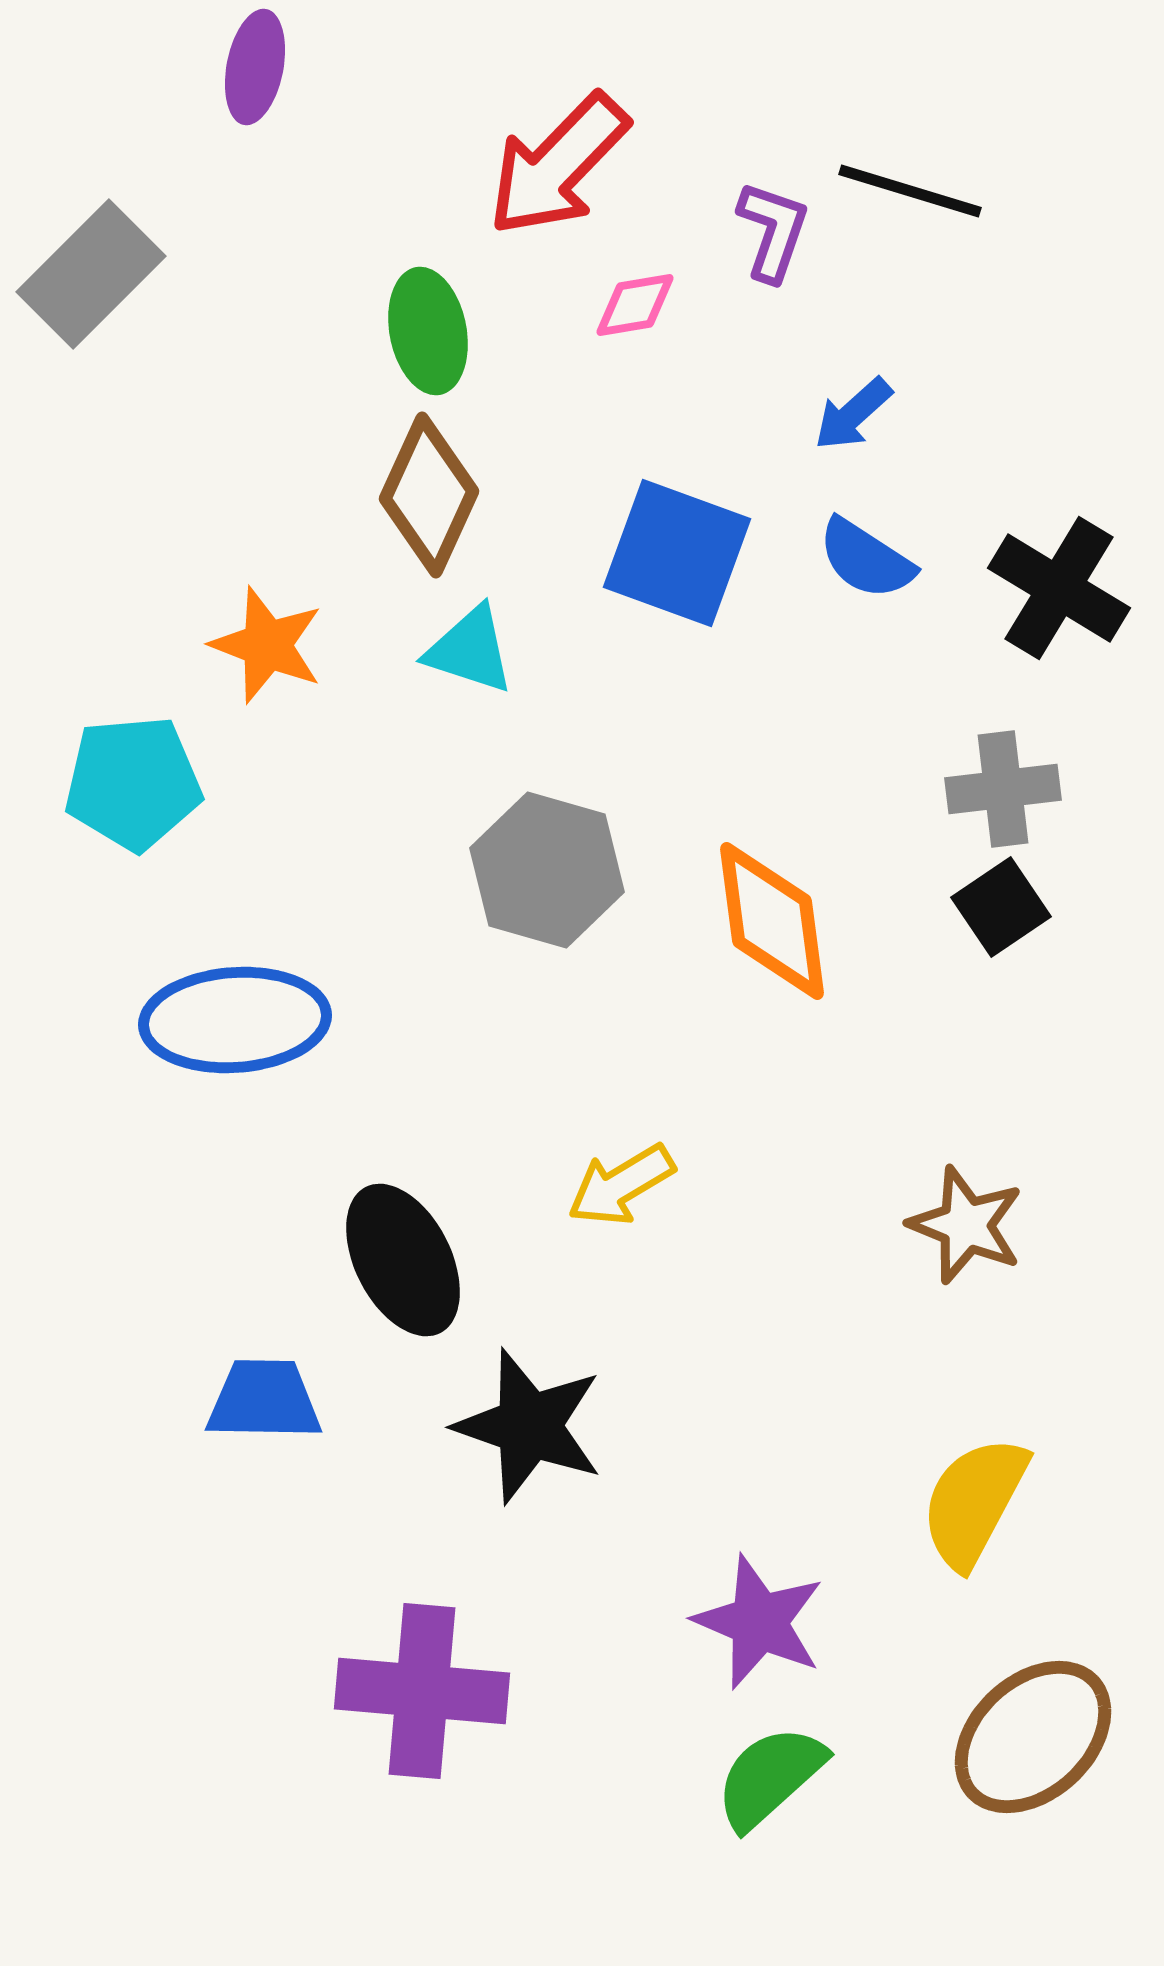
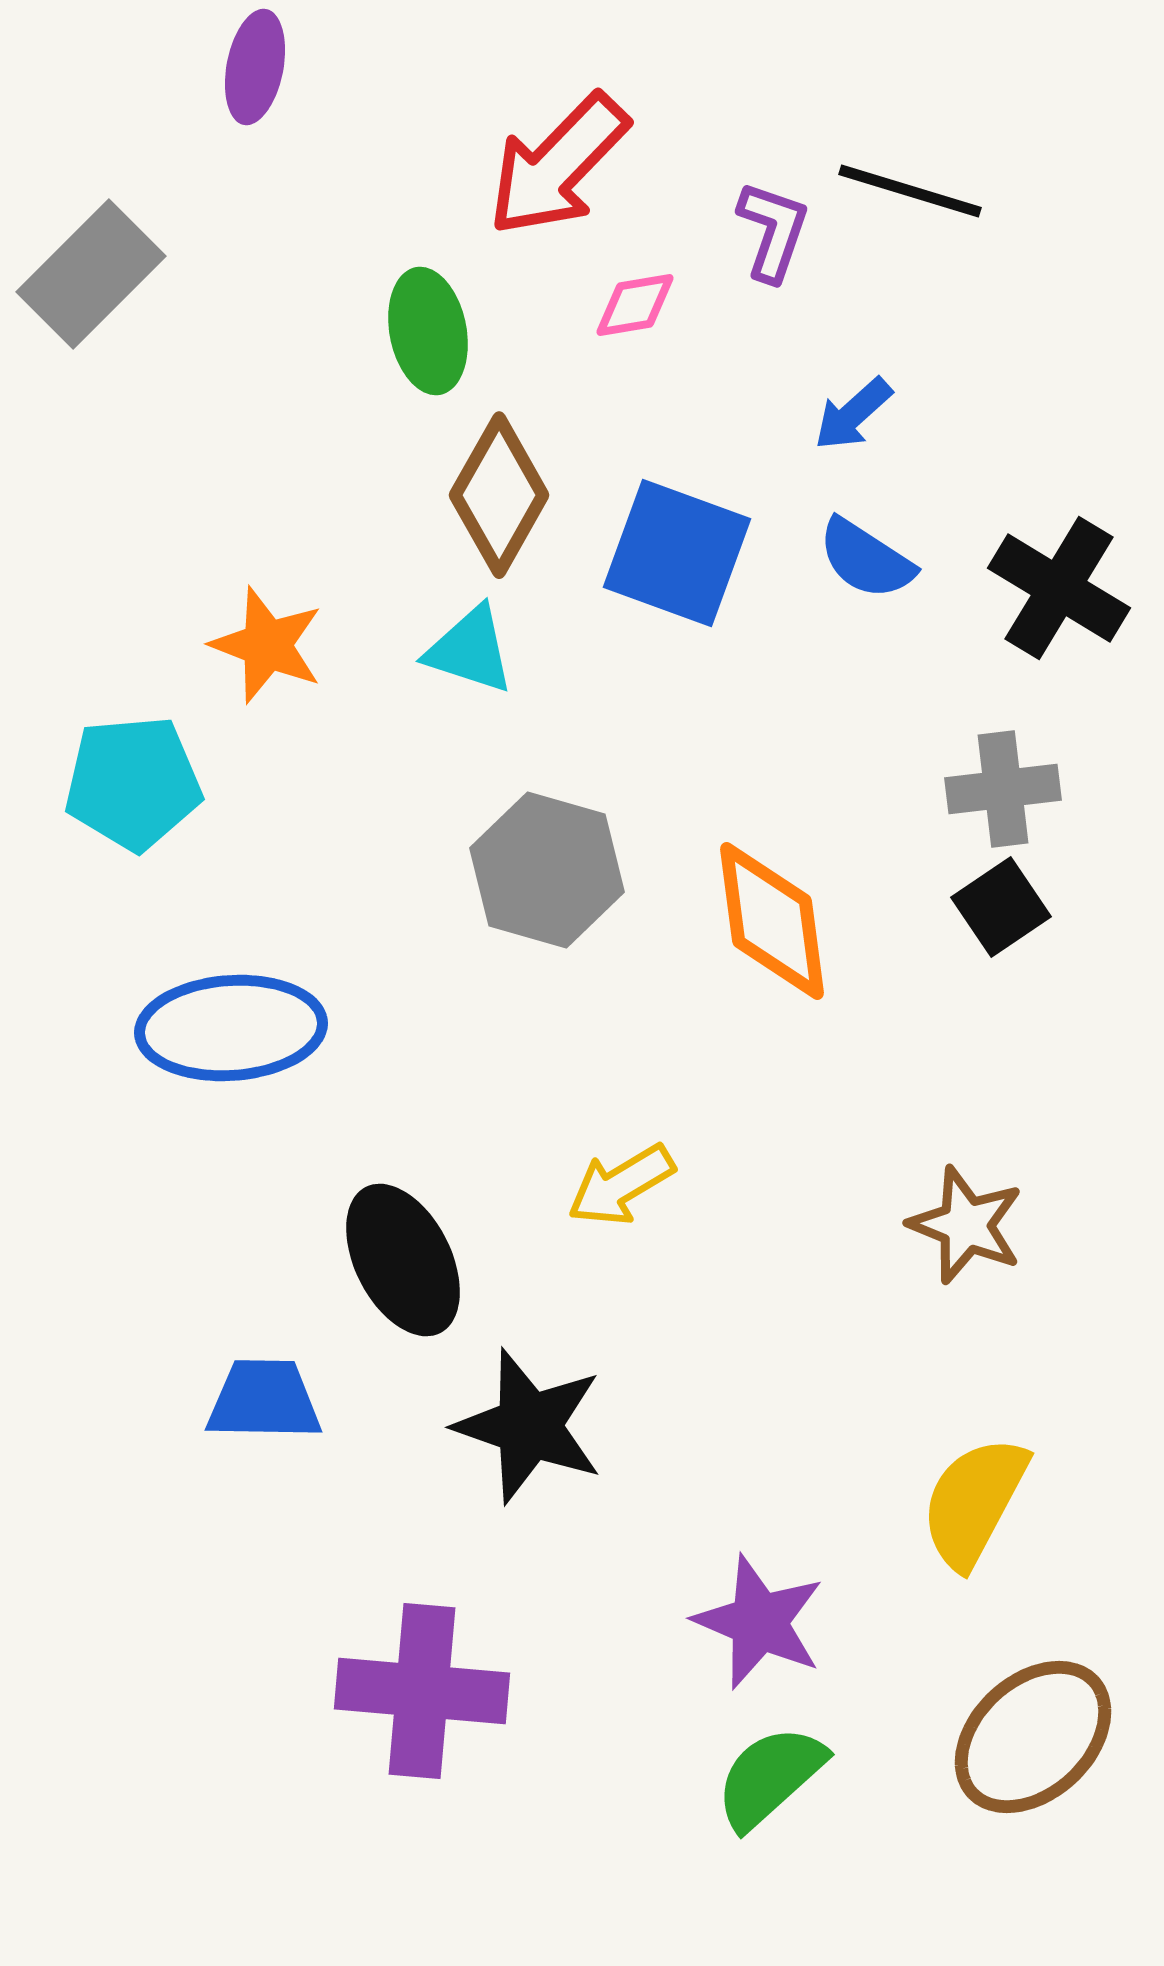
brown diamond: moved 70 px right; rotated 5 degrees clockwise
blue ellipse: moved 4 px left, 8 px down
